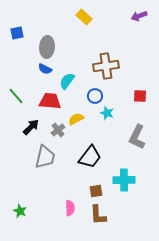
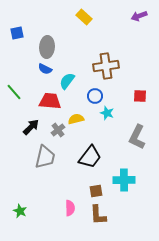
green line: moved 2 px left, 4 px up
yellow semicircle: rotated 14 degrees clockwise
